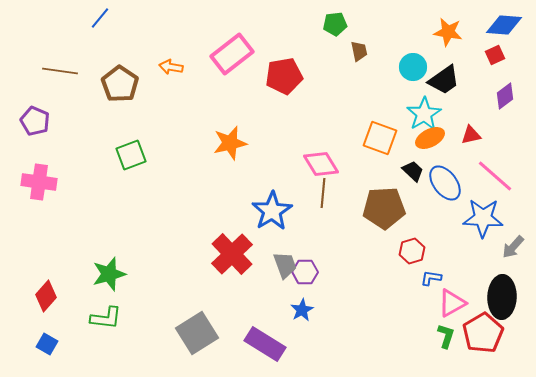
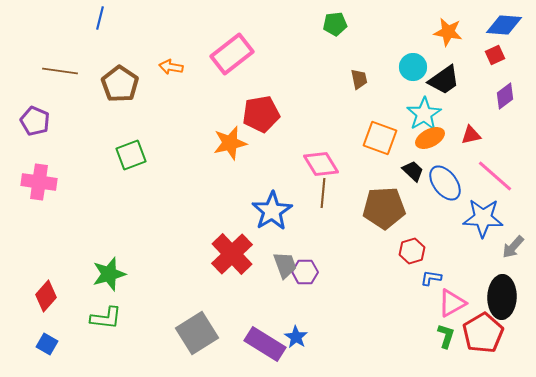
blue line at (100, 18): rotated 25 degrees counterclockwise
brown trapezoid at (359, 51): moved 28 px down
red pentagon at (284, 76): moved 23 px left, 38 px down
blue star at (302, 310): moved 6 px left, 27 px down; rotated 10 degrees counterclockwise
